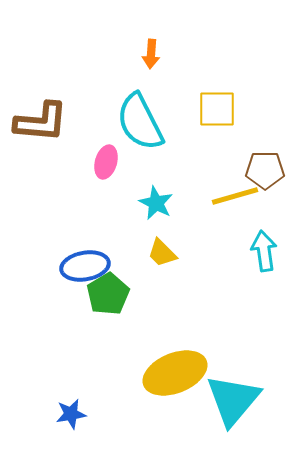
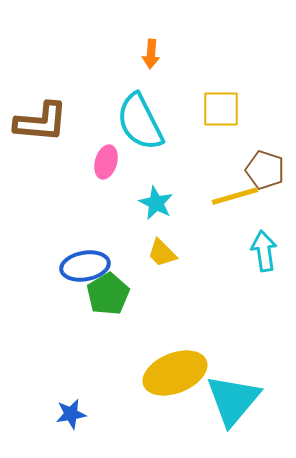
yellow square: moved 4 px right
brown pentagon: rotated 18 degrees clockwise
